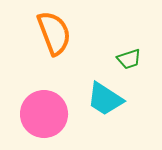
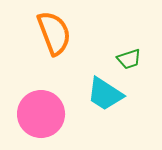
cyan trapezoid: moved 5 px up
pink circle: moved 3 px left
